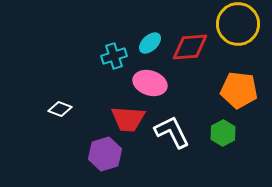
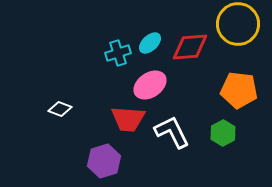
cyan cross: moved 4 px right, 3 px up
pink ellipse: moved 2 px down; rotated 52 degrees counterclockwise
purple hexagon: moved 1 px left, 7 px down
